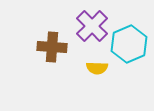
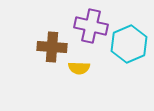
purple cross: moved 1 px left; rotated 32 degrees counterclockwise
yellow semicircle: moved 18 px left
